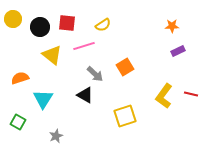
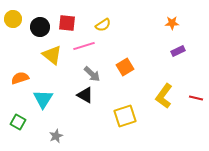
orange star: moved 3 px up
gray arrow: moved 3 px left
red line: moved 5 px right, 4 px down
